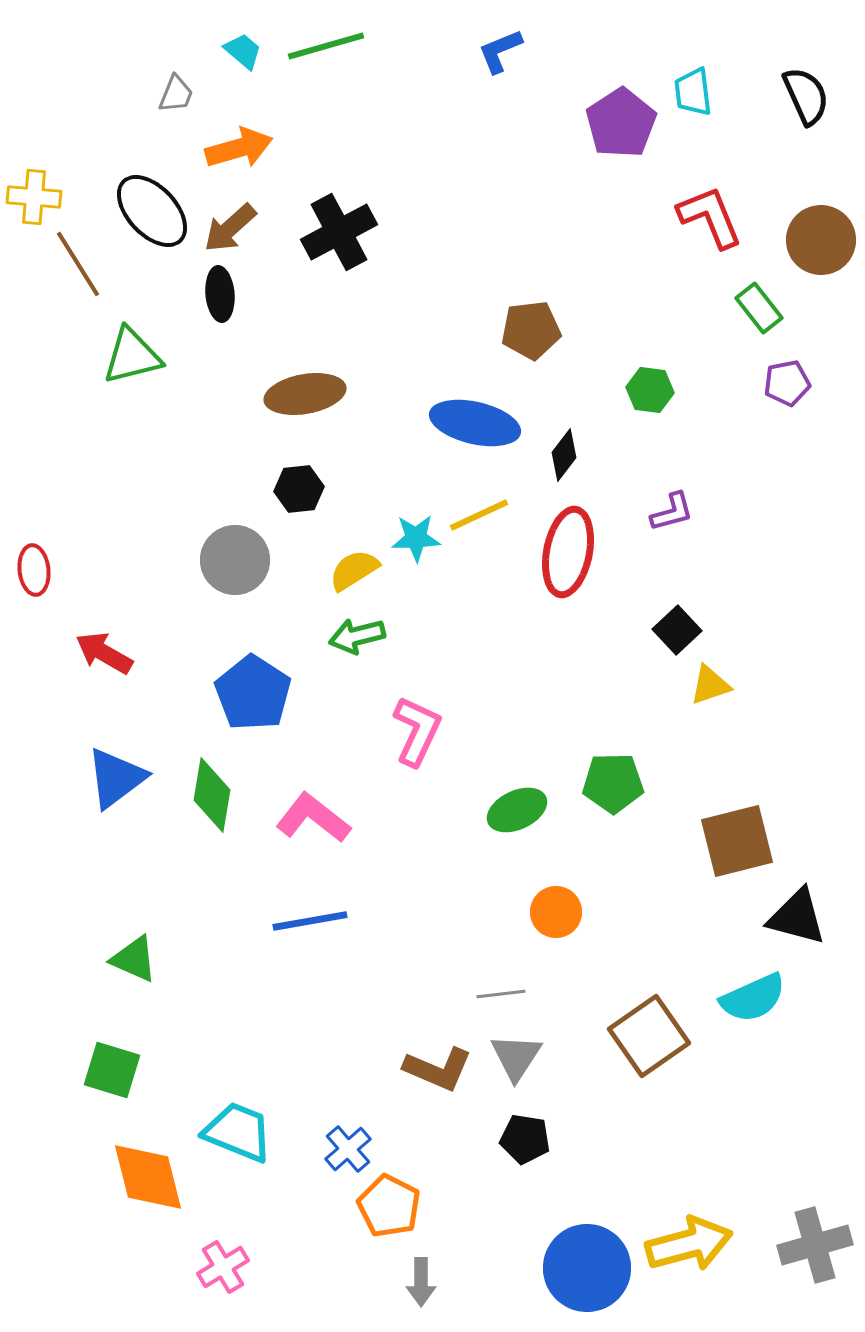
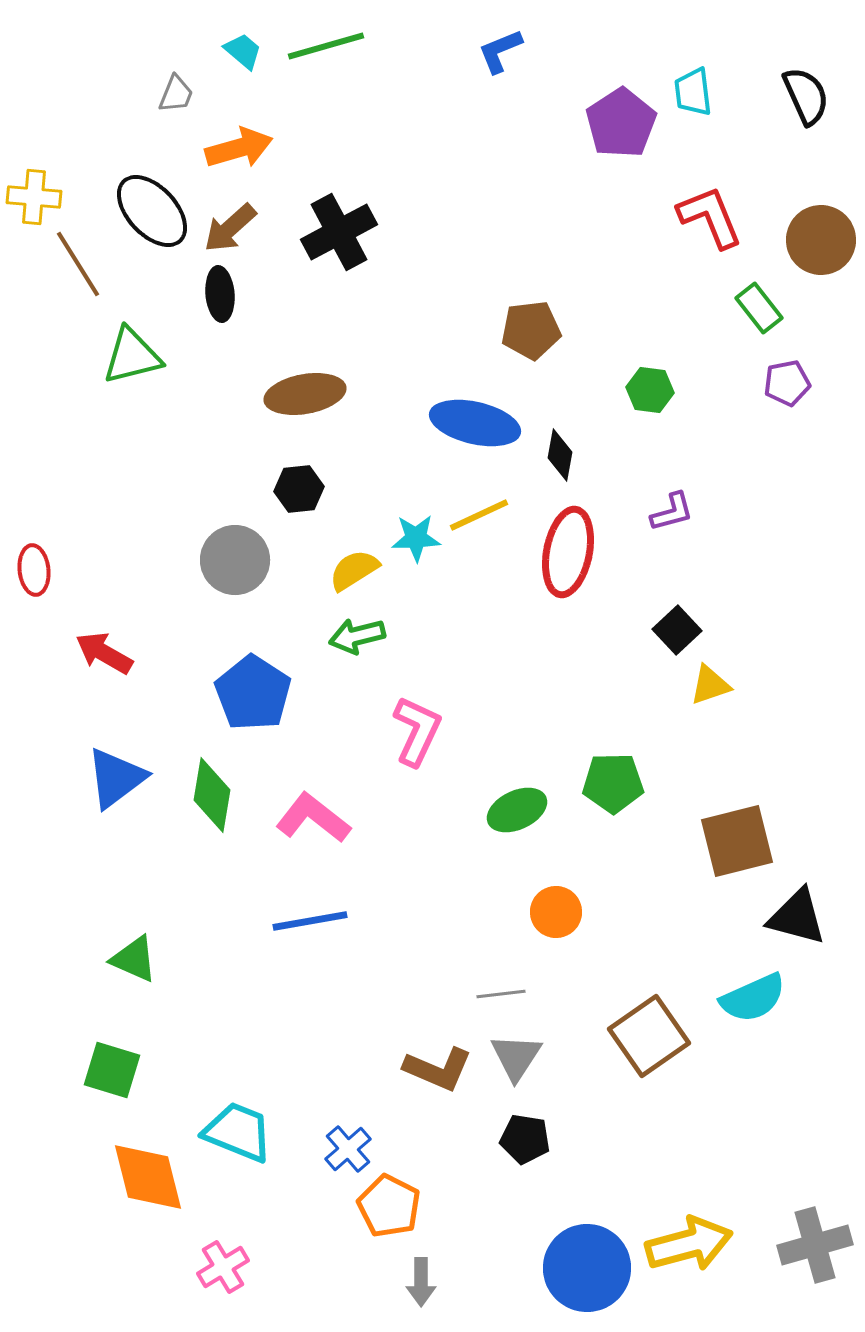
black diamond at (564, 455): moved 4 px left; rotated 27 degrees counterclockwise
